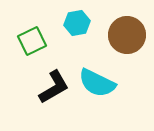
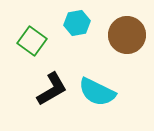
green square: rotated 28 degrees counterclockwise
cyan semicircle: moved 9 px down
black L-shape: moved 2 px left, 2 px down
